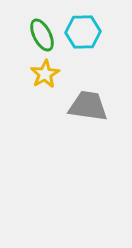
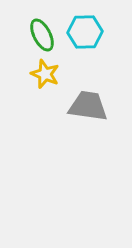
cyan hexagon: moved 2 px right
yellow star: rotated 20 degrees counterclockwise
